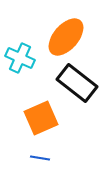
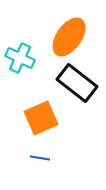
orange ellipse: moved 3 px right; rotated 6 degrees counterclockwise
